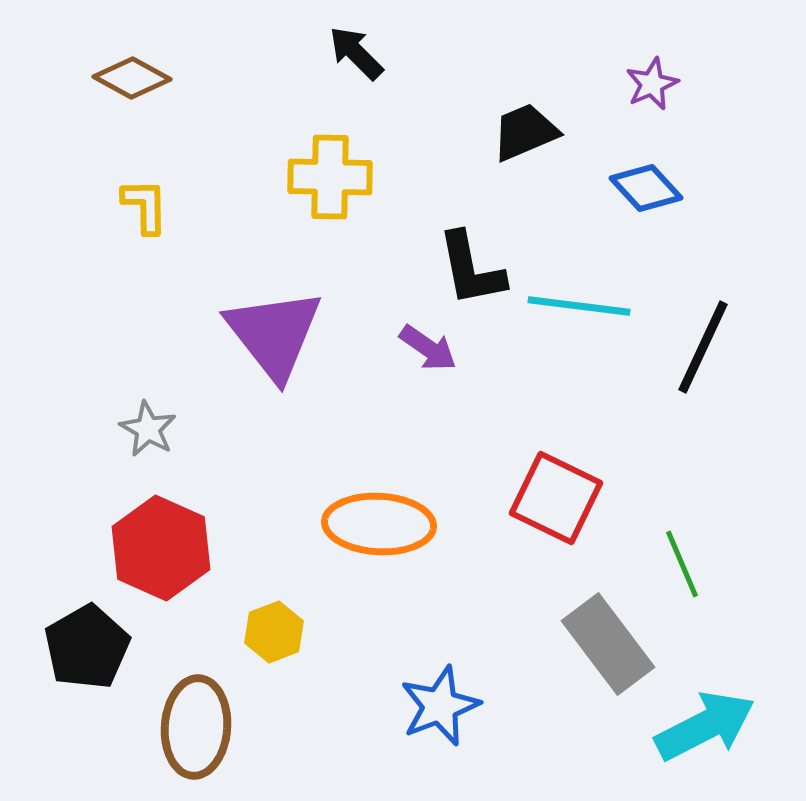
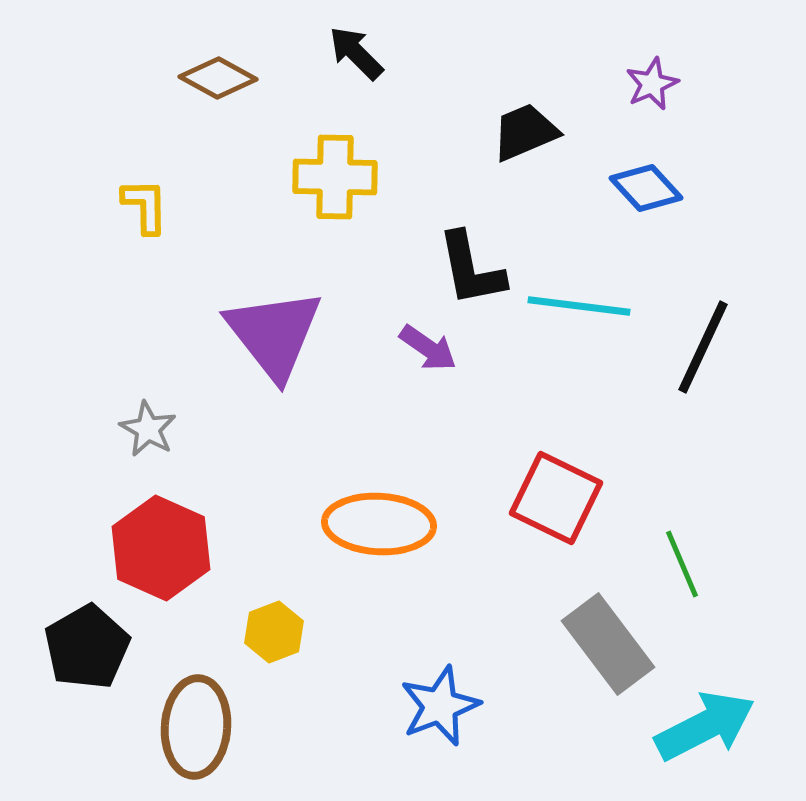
brown diamond: moved 86 px right
yellow cross: moved 5 px right
